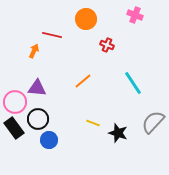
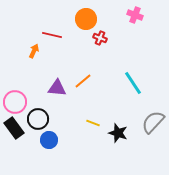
red cross: moved 7 px left, 7 px up
purple triangle: moved 20 px right
